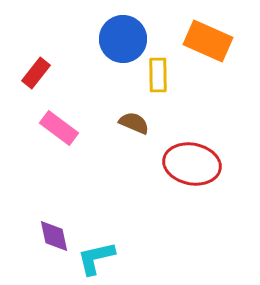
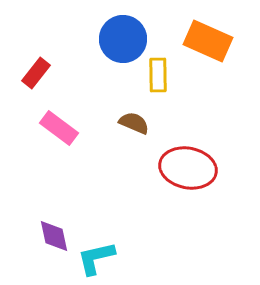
red ellipse: moved 4 px left, 4 px down
